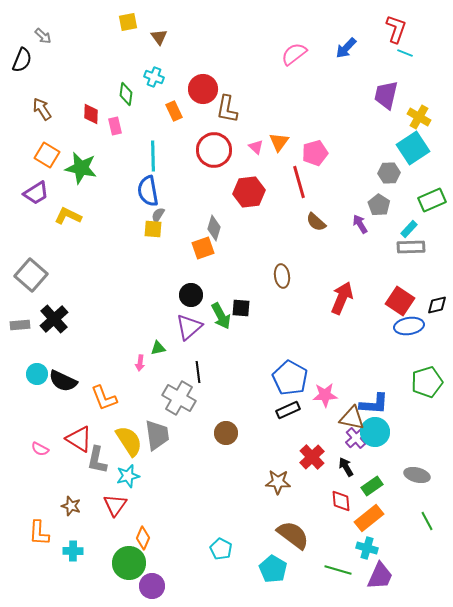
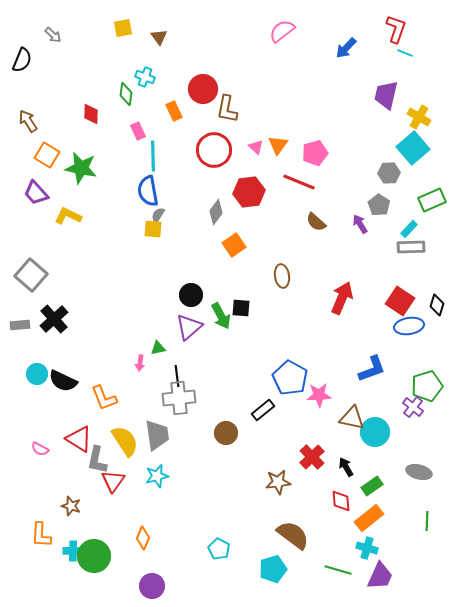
yellow square at (128, 22): moved 5 px left, 6 px down
gray arrow at (43, 36): moved 10 px right, 1 px up
pink semicircle at (294, 54): moved 12 px left, 23 px up
cyan cross at (154, 77): moved 9 px left
brown arrow at (42, 109): moved 14 px left, 12 px down
pink rectangle at (115, 126): moved 23 px right, 5 px down; rotated 12 degrees counterclockwise
orange triangle at (279, 142): moved 1 px left, 3 px down
cyan square at (413, 148): rotated 8 degrees counterclockwise
red line at (299, 182): rotated 52 degrees counterclockwise
purple trapezoid at (36, 193): rotated 80 degrees clockwise
gray diamond at (214, 228): moved 2 px right, 16 px up; rotated 20 degrees clockwise
orange square at (203, 248): moved 31 px right, 3 px up; rotated 15 degrees counterclockwise
black diamond at (437, 305): rotated 60 degrees counterclockwise
black line at (198, 372): moved 21 px left, 4 px down
green pentagon at (427, 382): moved 4 px down
pink star at (325, 395): moved 6 px left
gray cross at (179, 398): rotated 36 degrees counterclockwise
blue L-shape at (374, 404): moved 2 px left, 35 px up; rotated 24 degrees counterclockwise
black rectangle at (288, 410): moved 25 px left; rotated 15 degrees counterclockwise
purple cross at (356, 438): moved 57 px right, 31 px up; rotated 10 degrees counterclockwise
yellow semicircle at (129, 441): moved 4 px left
gray ellipse at (417, 475): moved 2 px right, 3 px up
cyan star at (128, 476): moved 29 px right
brown star at (278, 482): rotated 10 degrees counterclockwise
red triangle at (115, 505): moved 2 px left, 24 px up
green line at (427, 521): rotated 30 degrees clockwise
orange L-shape at (39, 533): moved 2 px right, 2 px down
cyan pentagon at (221, 549): moved 2 px left
green circle at (129, 563): moved 35 px left, 7 px up
cyan pentagon at (273, 569): rotated 24 degrees clockwise
